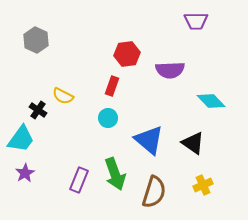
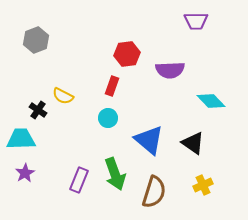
gray hexagon: rotated 15 degrees clockwise
cyan trapezoid: rotated 128 degrees counterclockwise
